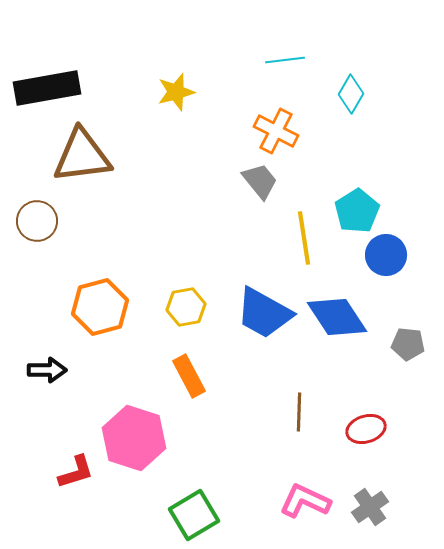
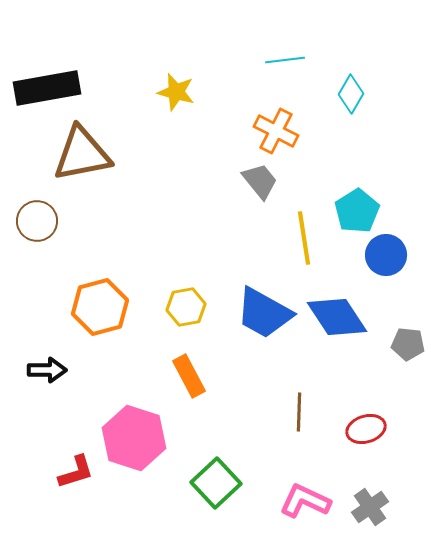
yellow star: rotated 30 degrees clockwise
brown triangle: moved 2 px up; rotated 4 degrees counterclockwise
green square: moved 22 px right, 32 px up; rotated 12 degrees counterclockwise
